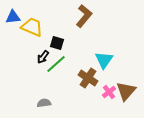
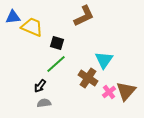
brown L-shape: rotated 25 degrees clockwise
black arrow: moved 3 px left, 29 px down
